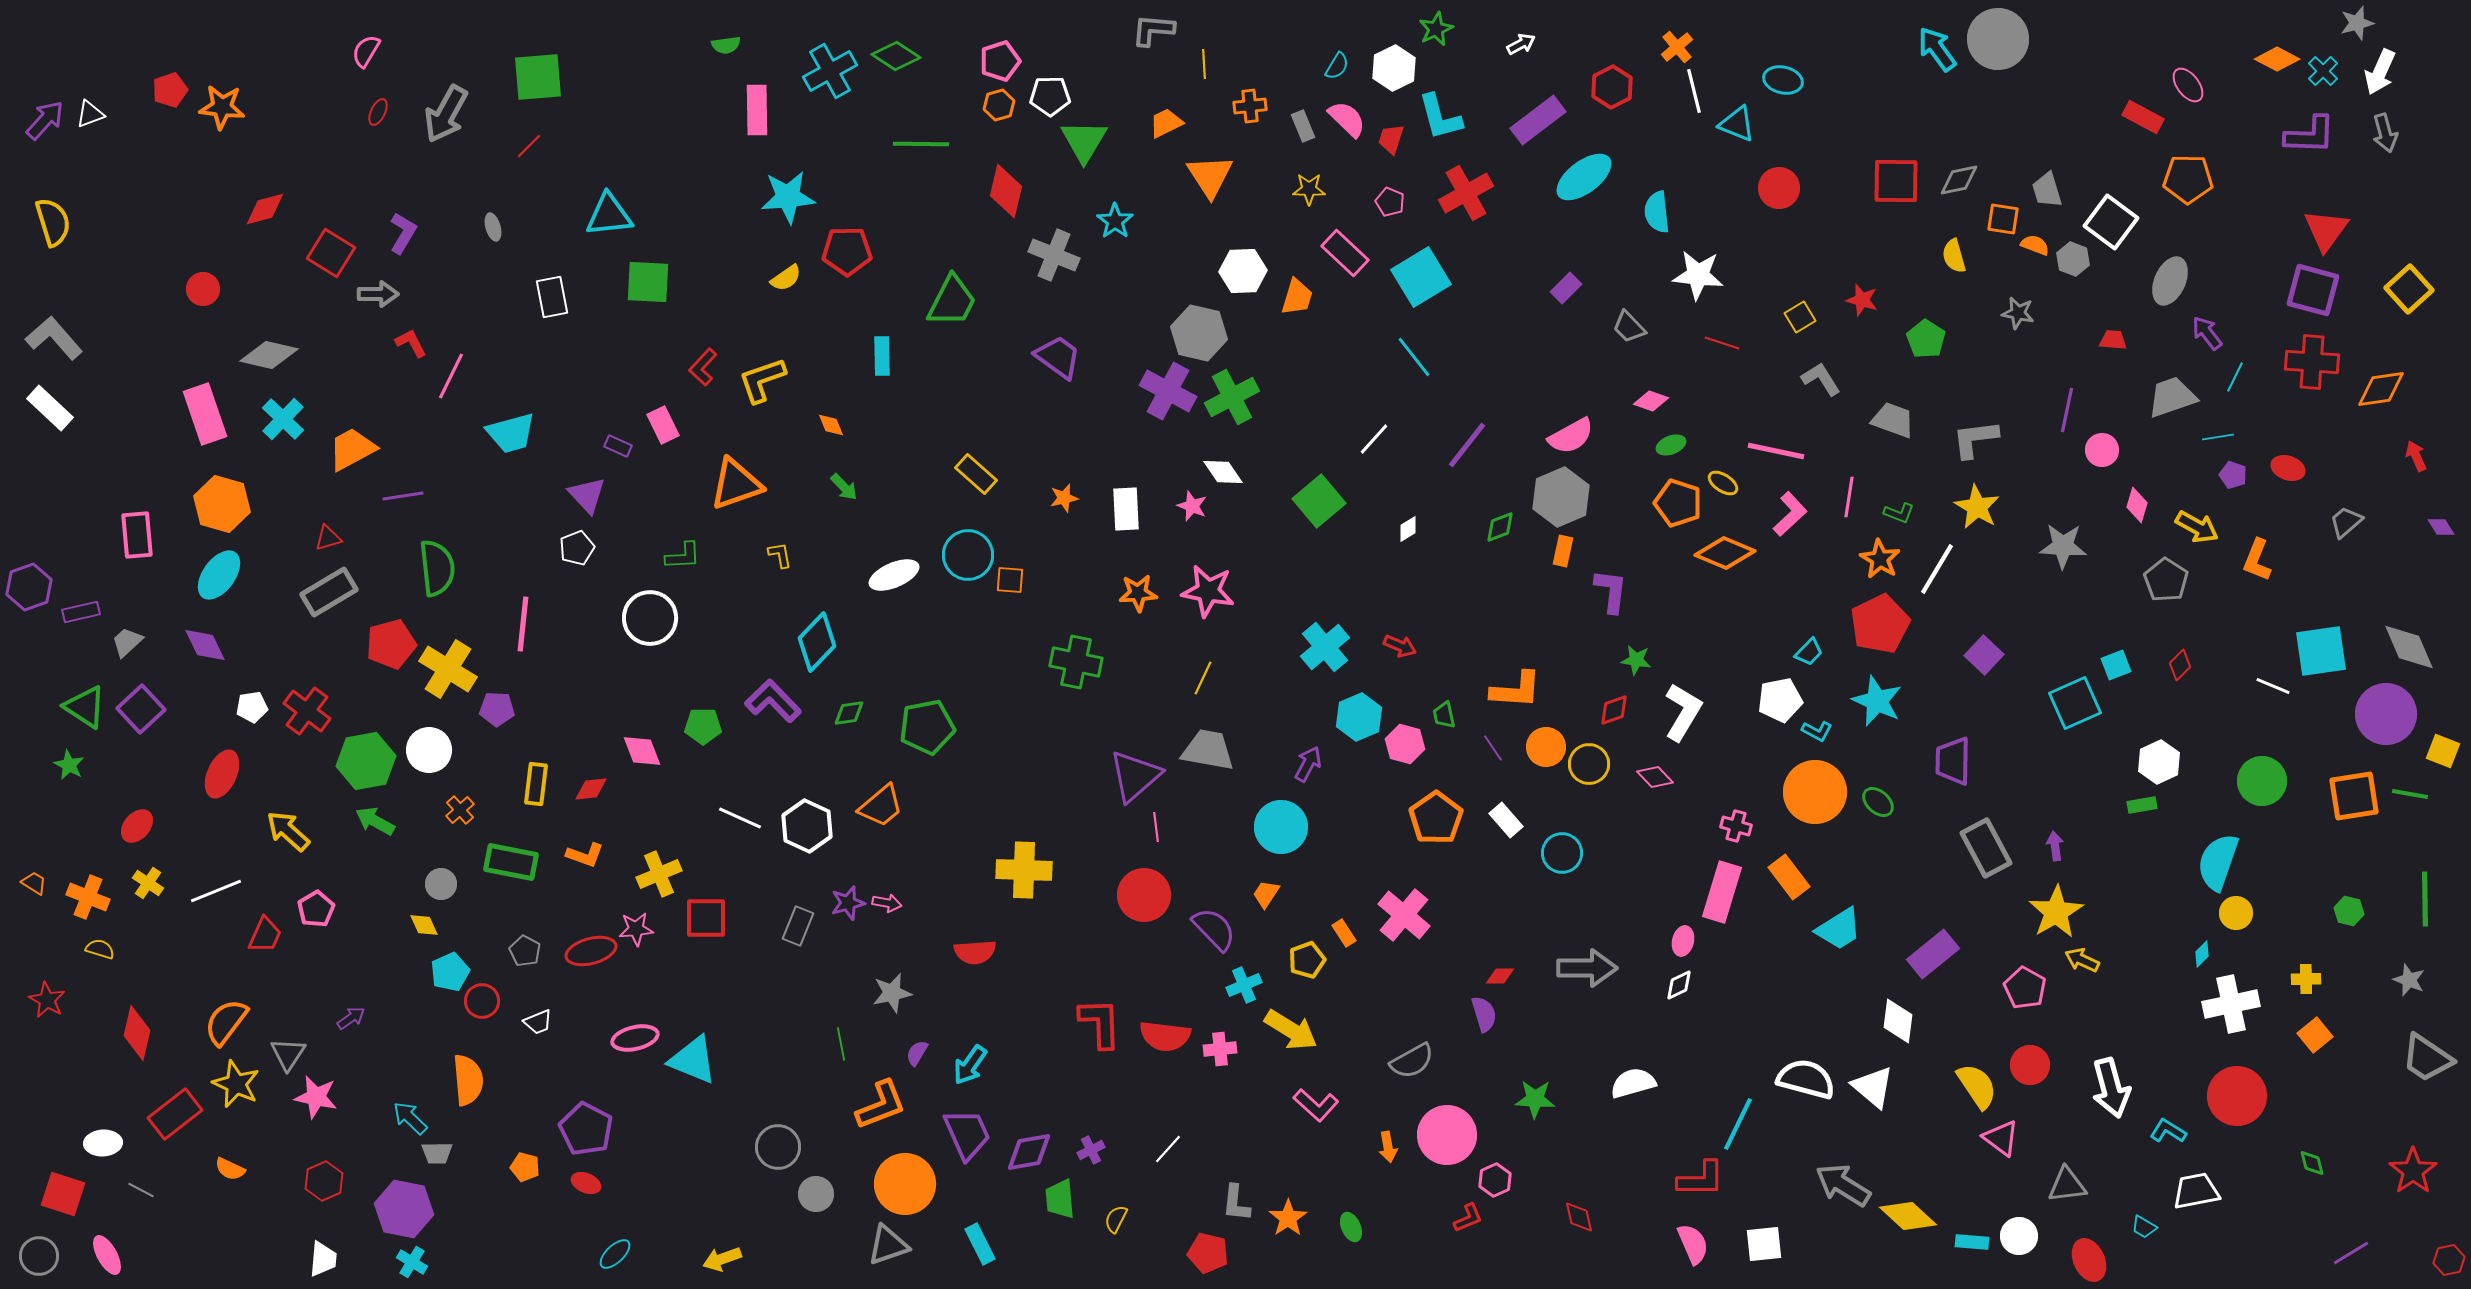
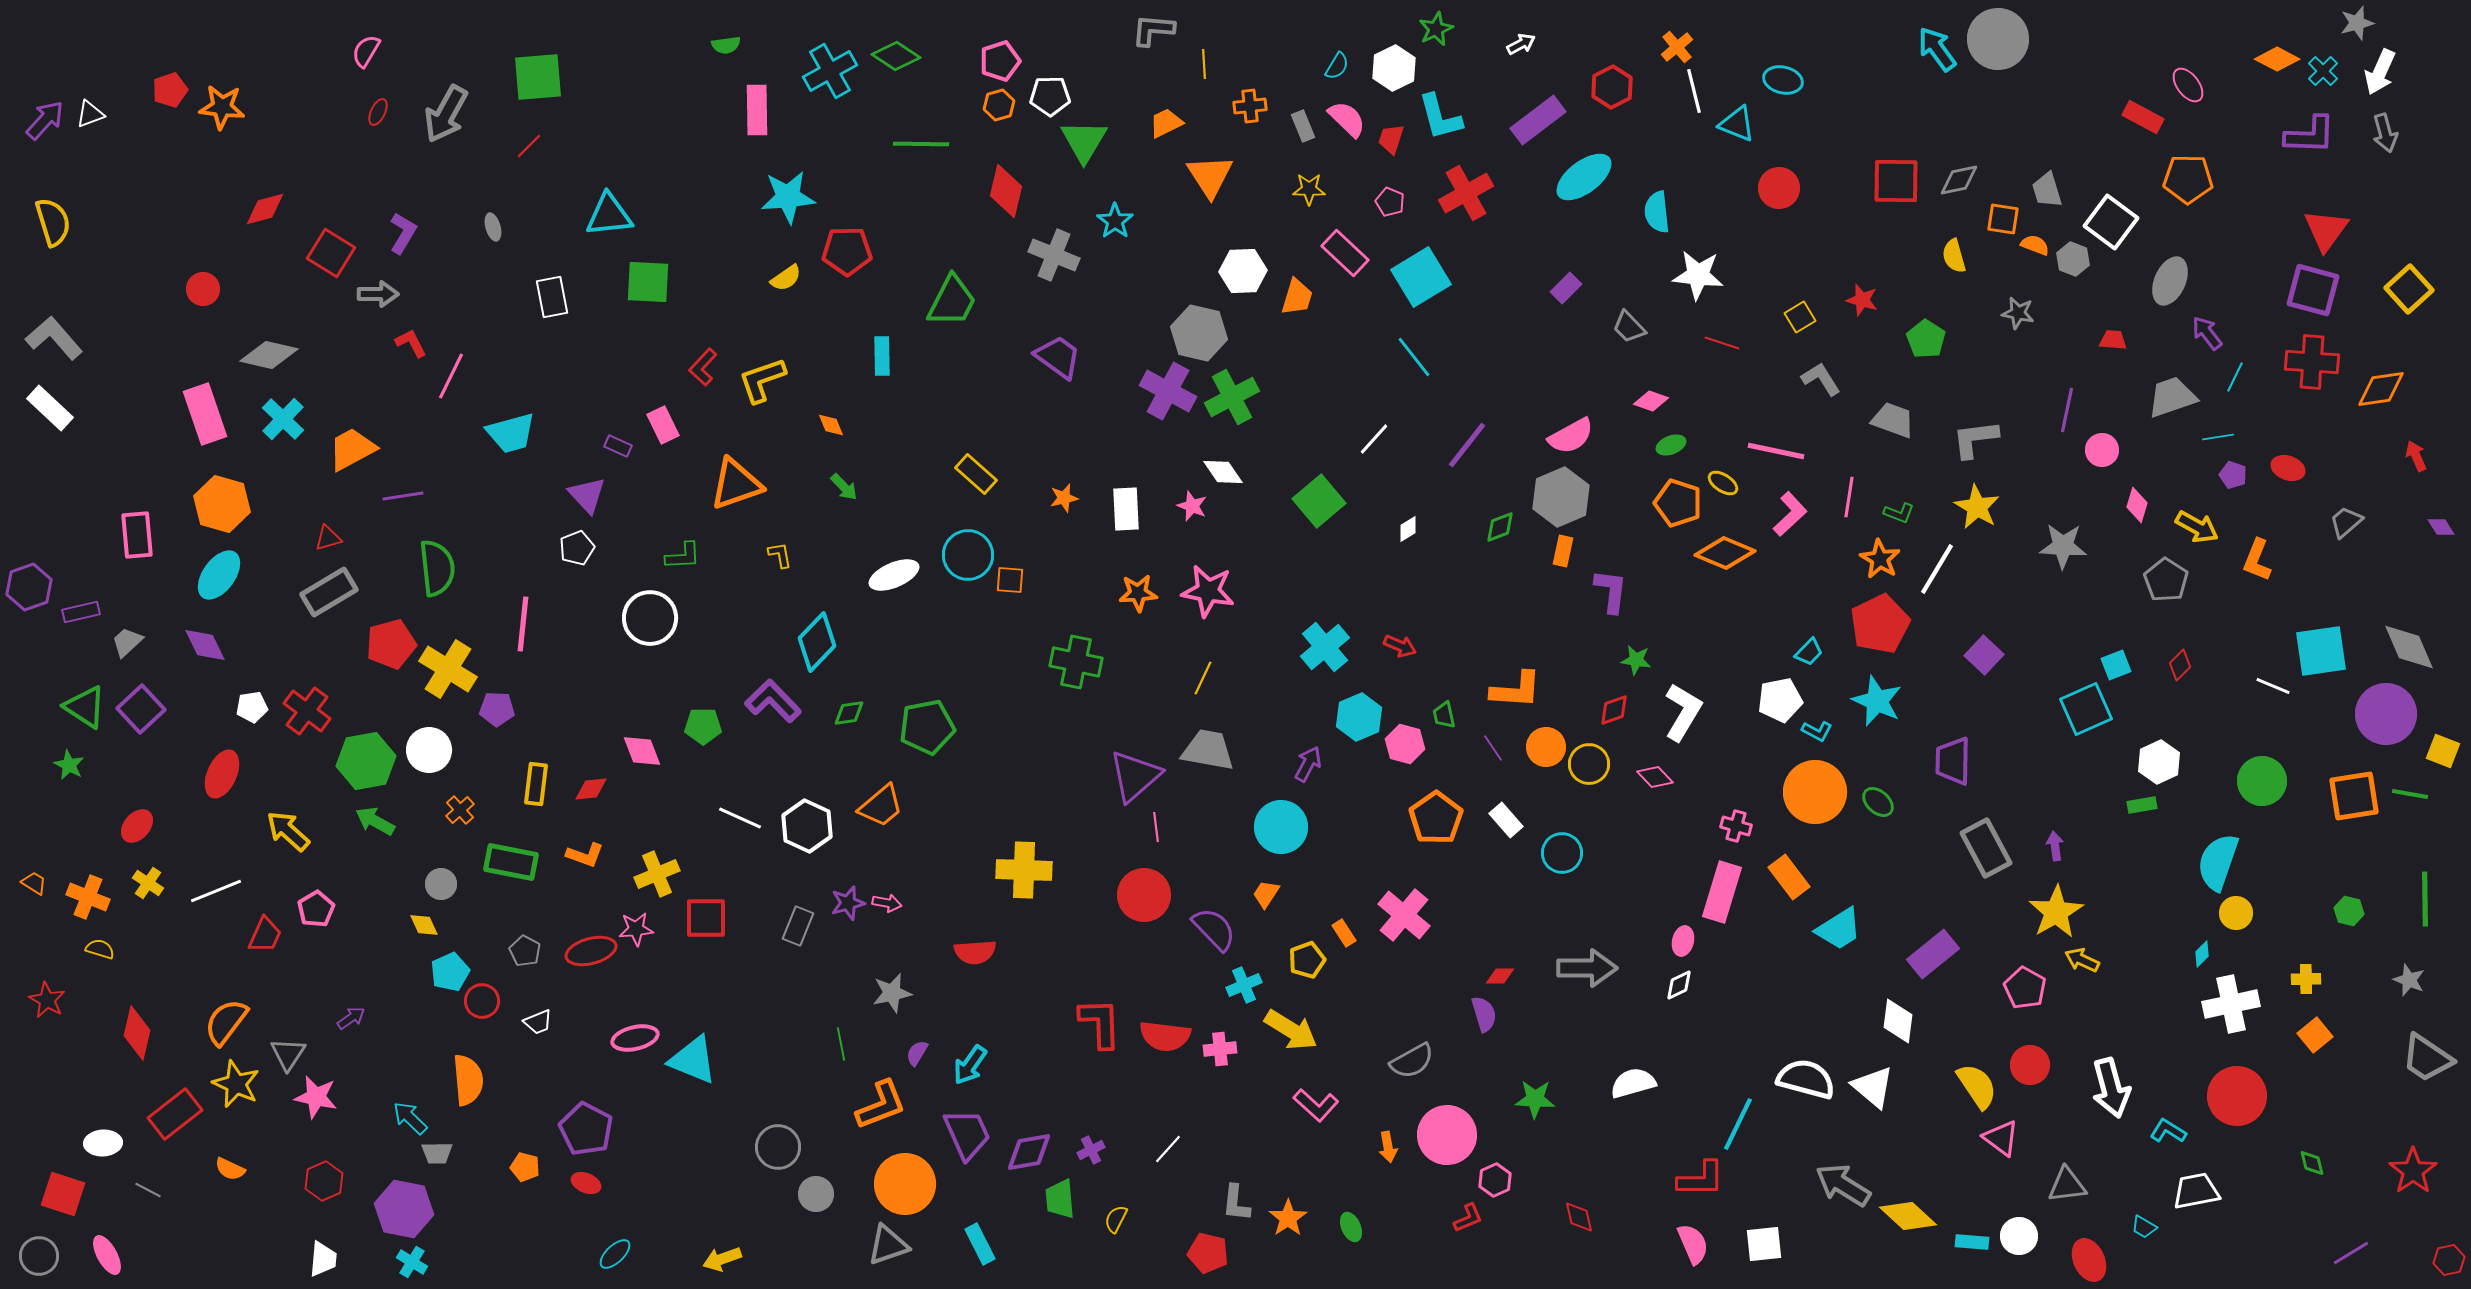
cyan square at (2075, 703): moved 11 px right, 6 px down
yellow cross at (659, 874): moved 2 px left
gray line at (141, 1190): moved 7 px right
